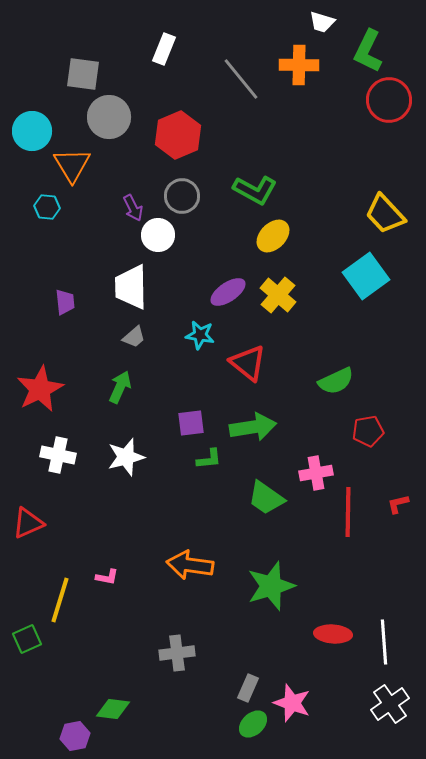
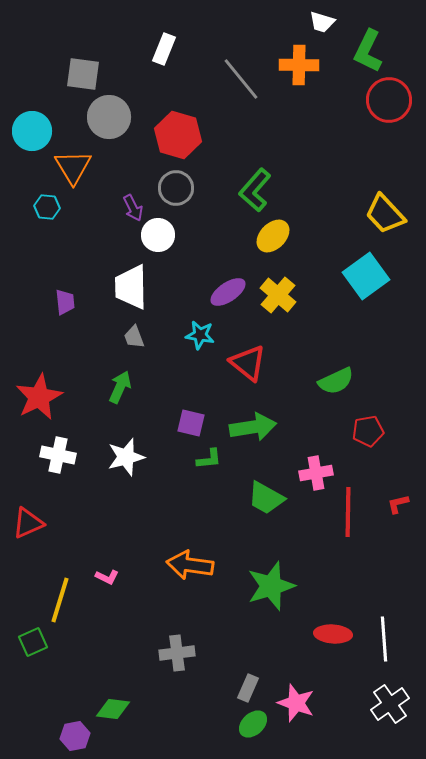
red hexagon at (178, 135): rotated 21 degrees counterclockwise
orange triangle at (72, 165): moved 1 px right, 2 px down
green L-shape at (255, 190): rotated 102 degrees clockwise
gray circle at (182, 196): moved 6 px left, 8 px up
gray trapezoid at (134, 337): rotated 110 degrees clockwise
red star at (40, 389): moved 1 px left, 8 px down
purple square at (191, 423): rotated 20 degrees clockwise
green trapezoid at (266, 498): rotated 6 degrees counterclockwise
pink L-shape at (107, 577): rotated 15 degrees clockwise
green square at (27, 639): moved 6 px right, 3 px down
white line at (384, 642): moved 3 px up
pink star at (292, 703): moved 4 px right
